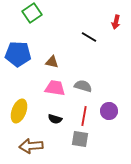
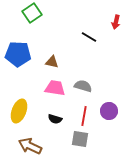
brown arrow: moved 1 px left; rotated 30 degrees clockwise
